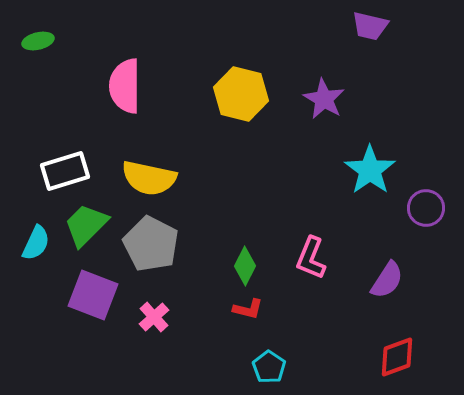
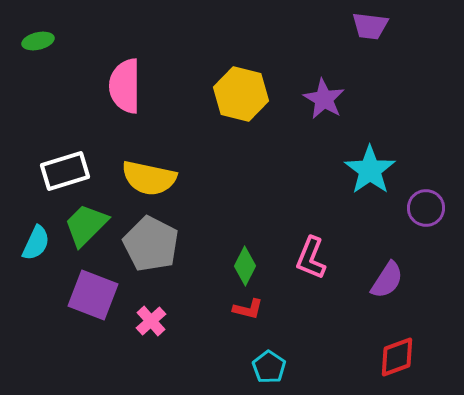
purple trapezoid: rotated 6 degrees counterclockwise
pink cross: moved 3 px left, 4 px down
